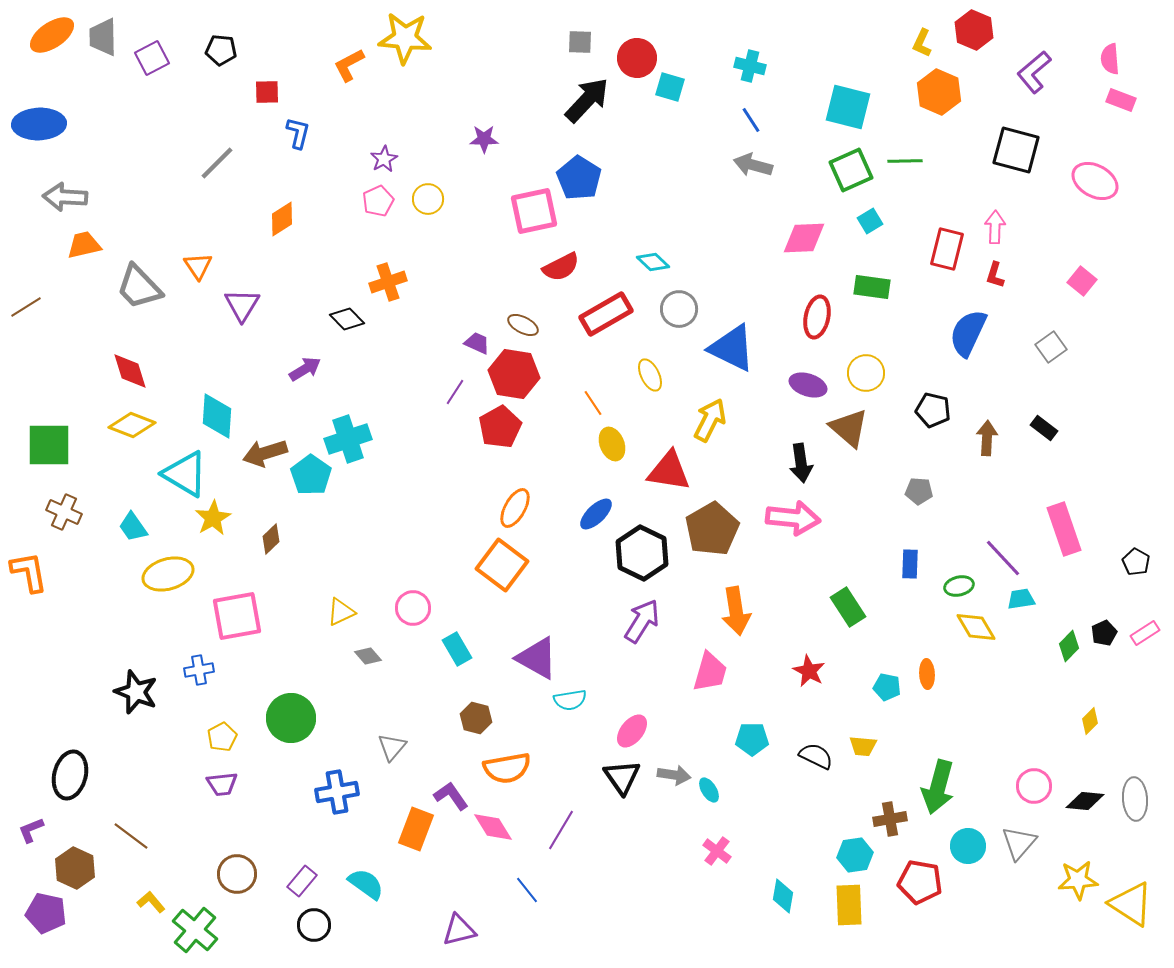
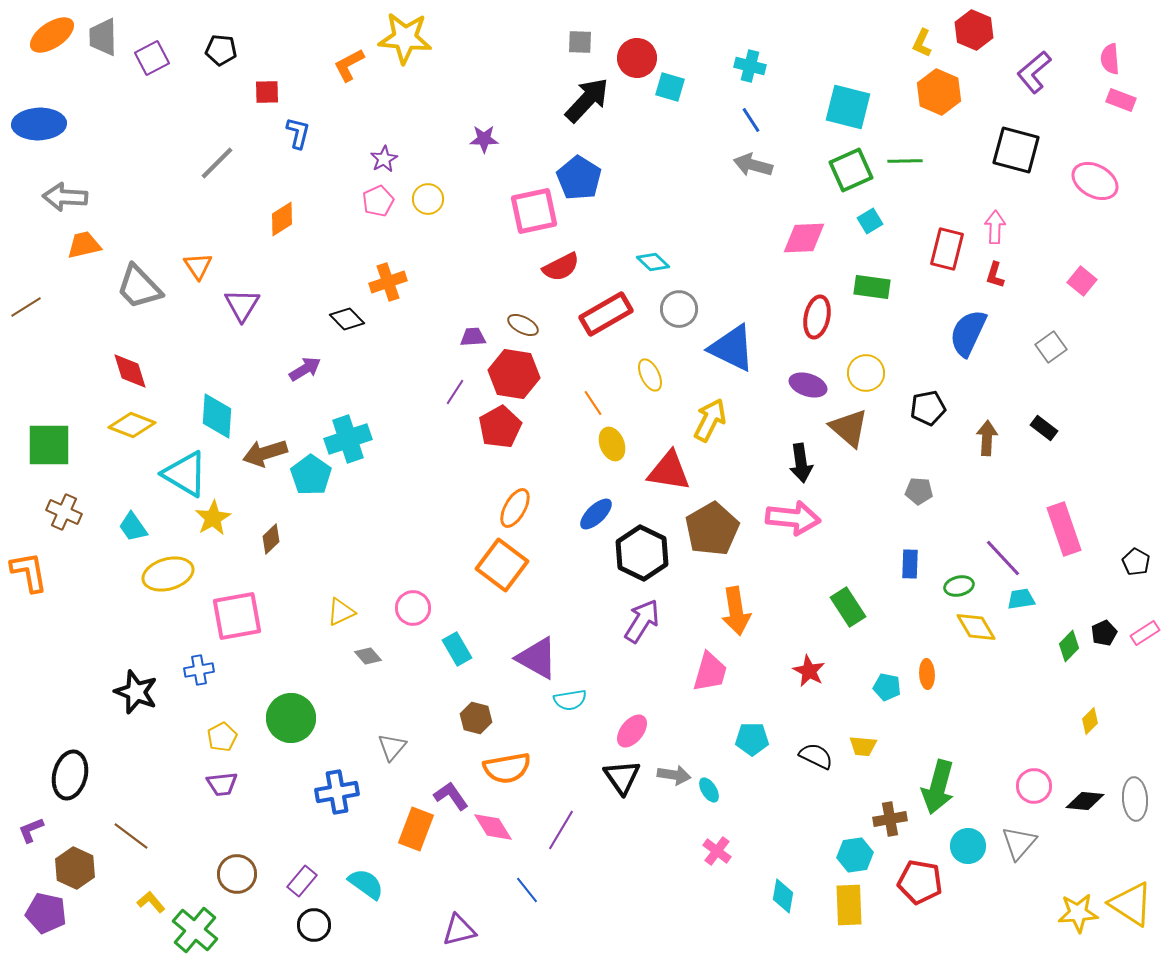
purple trapezoid at (477, 343): moved 4 px left, 6 px up; rotated 28 degrees counterclockwise
black pentagon at (933, 410): moved 5 px left, 2 px up; rotated 24 degrees counterclockwise
yellow star at (1078, 880): moved 33 px down
